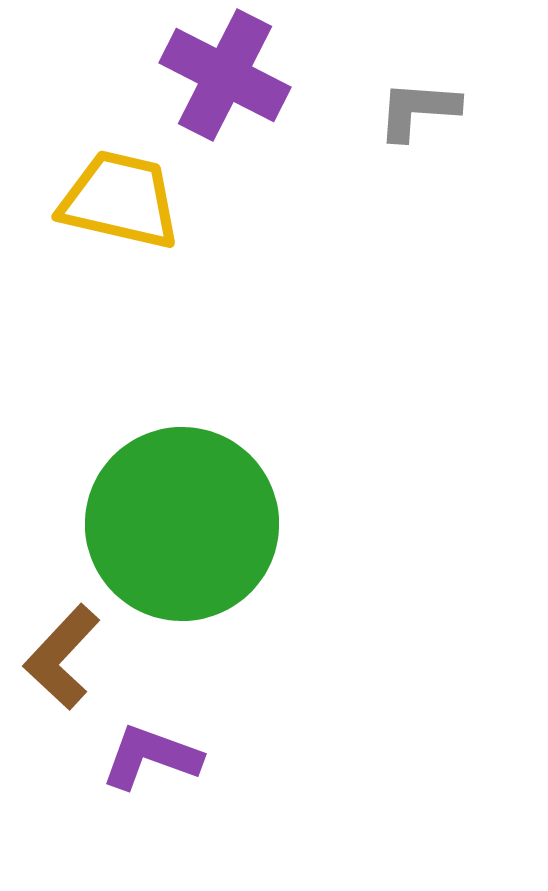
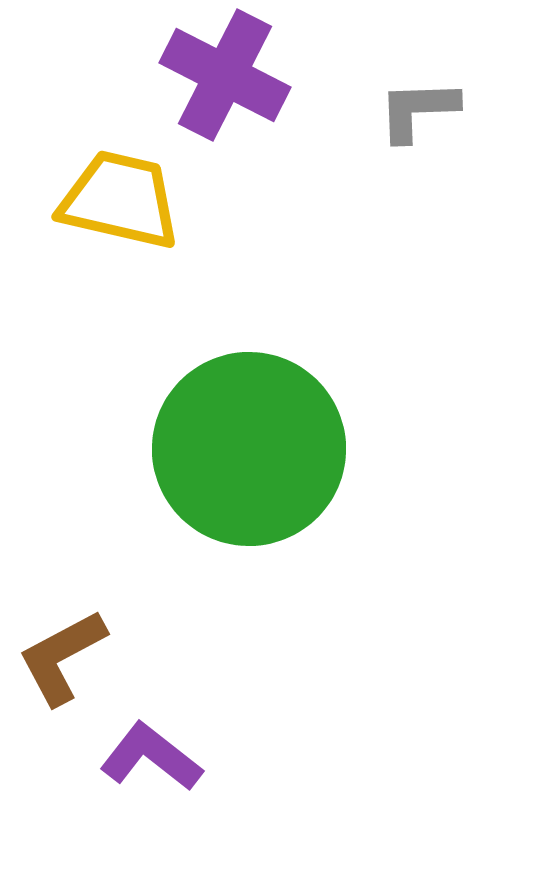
gray L-shape: rotated 6 degrees counterclockwise
green circle: moved 67 px right, 75 px up
brown L-shape: rotated 19 degrees clockwise
purple L-shape: rotated 18 degrees clockwise
